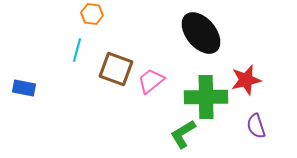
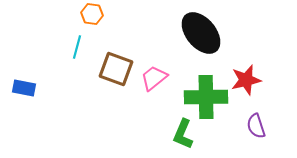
cyan line: moved 3 px up
pink trapezoid: moved 3 px right, 3 px up
green L-shape: rotated 36 degrees counterclockwise
